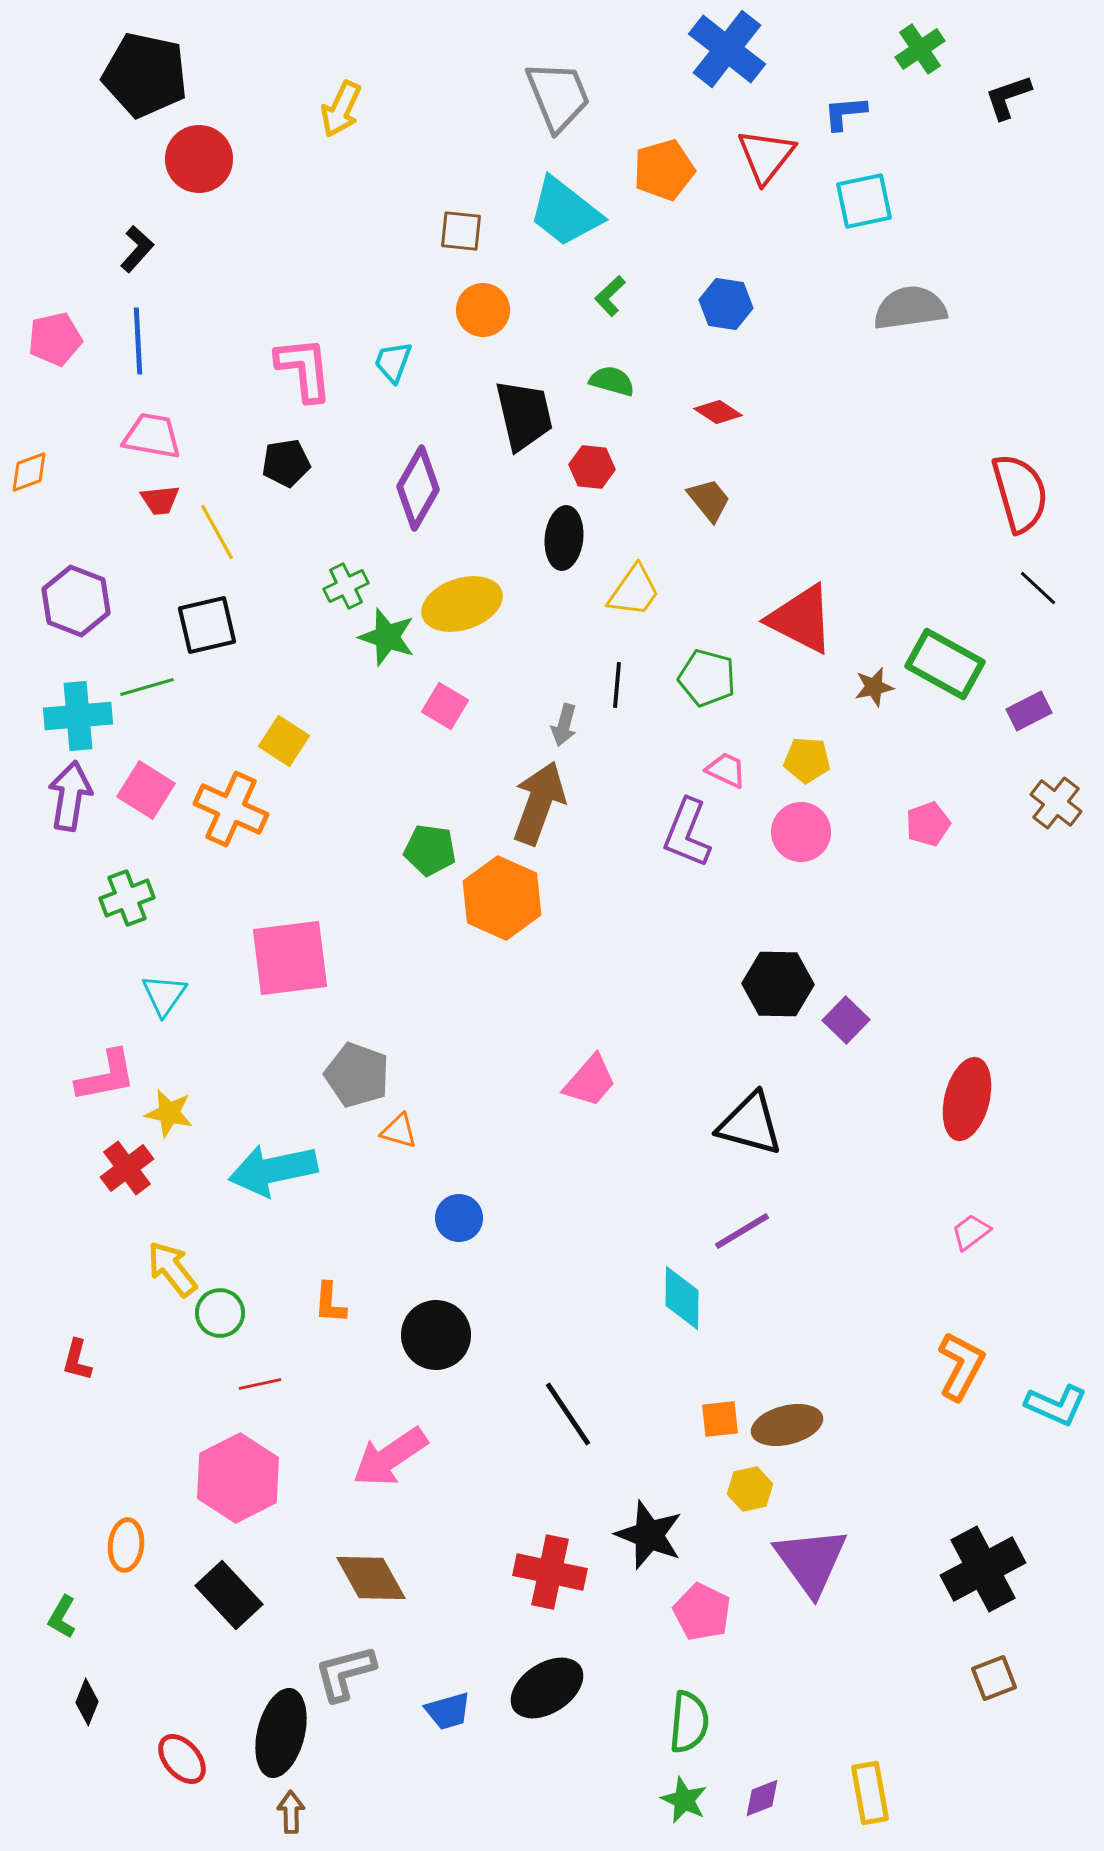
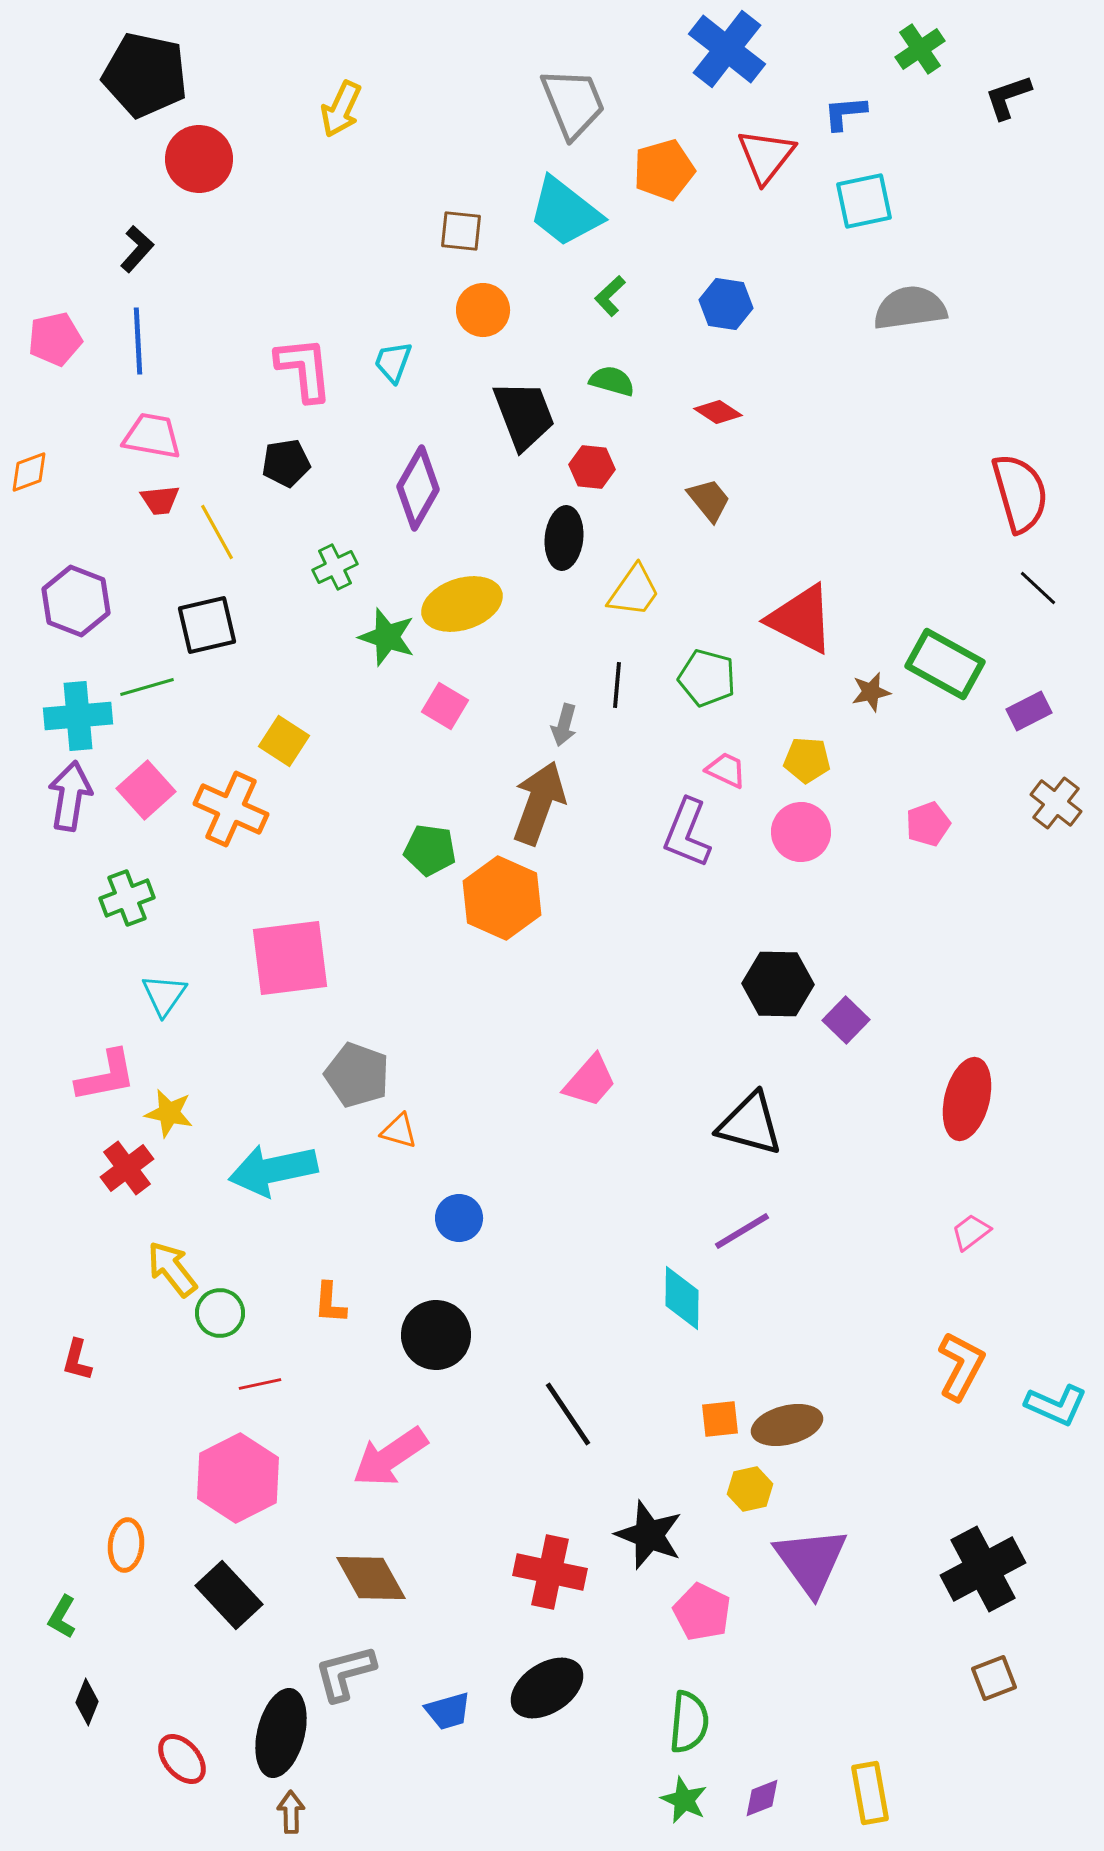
gray trapezoid at (558, 96): moved 15 px right, 7 px down
black trapezoid at (524, 415): rotated 8 degrees counterclockwise
green cross at (346, 586): moved 11 px left, 19 px up
brown star at (874, 687): moved 3 px left, 5 px down
pink square at (146, 790): rotated 16 degrees clockwise
